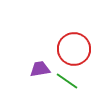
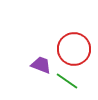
purple trapezoid: moved 1 px right, 4 px up; rotated 30 degrees clockwise
